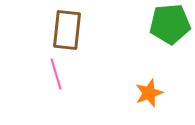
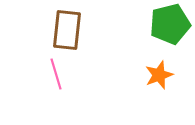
green pentagon: rotated 9 degrees counterclockwise
orange star: moved 10 px right, 18 px up
